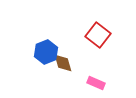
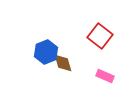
red square: moved 2 px right, 1 px down
pink rectangle: moved 9 px right, 7 px up
